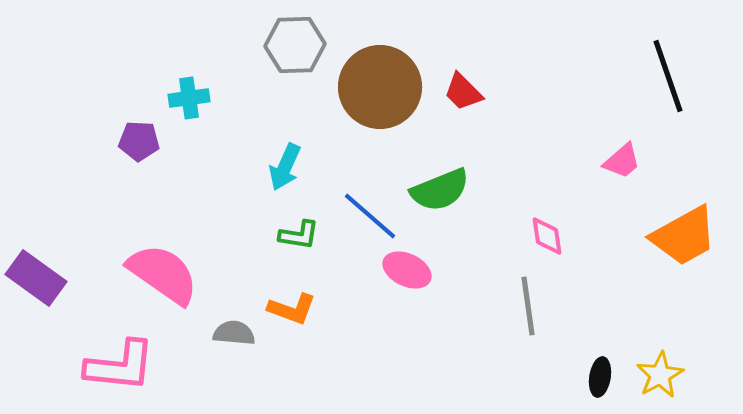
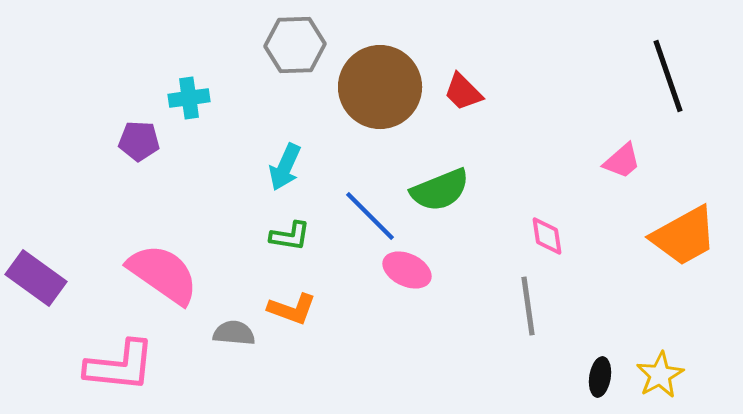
blue line: rotated 4 degrees clockwise
green L-shape: moved 9 px left, 1 px down
